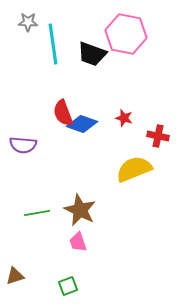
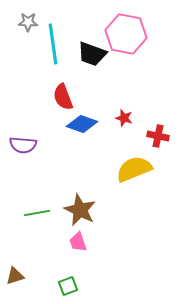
red semicircle: moved 16 px up
